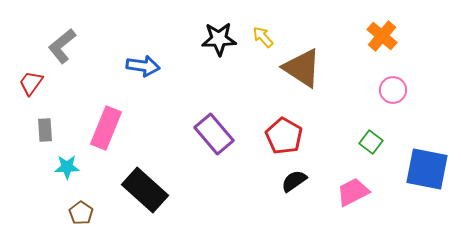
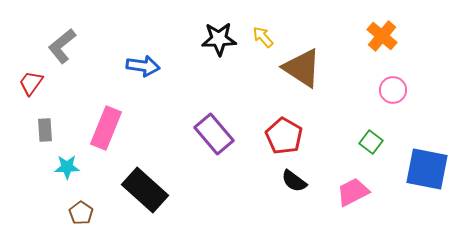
black semicircle: rotated 108 degrees counterclockwise
